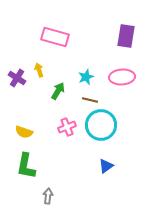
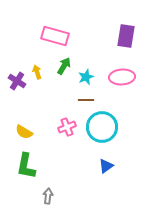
pink rectangle: moved 1 px up
yellow arrow: moved 2 px left, 2 px down
purple cross: moved 3 px down
green arrow: moved 6 px right, 25 px up
brown line: moved 4 px left; rotated 14 degrees counterclockwise
cyan circle: moved 1 px right, 2 px down
yellow semicircle: rotated 12 degrees clockwise
